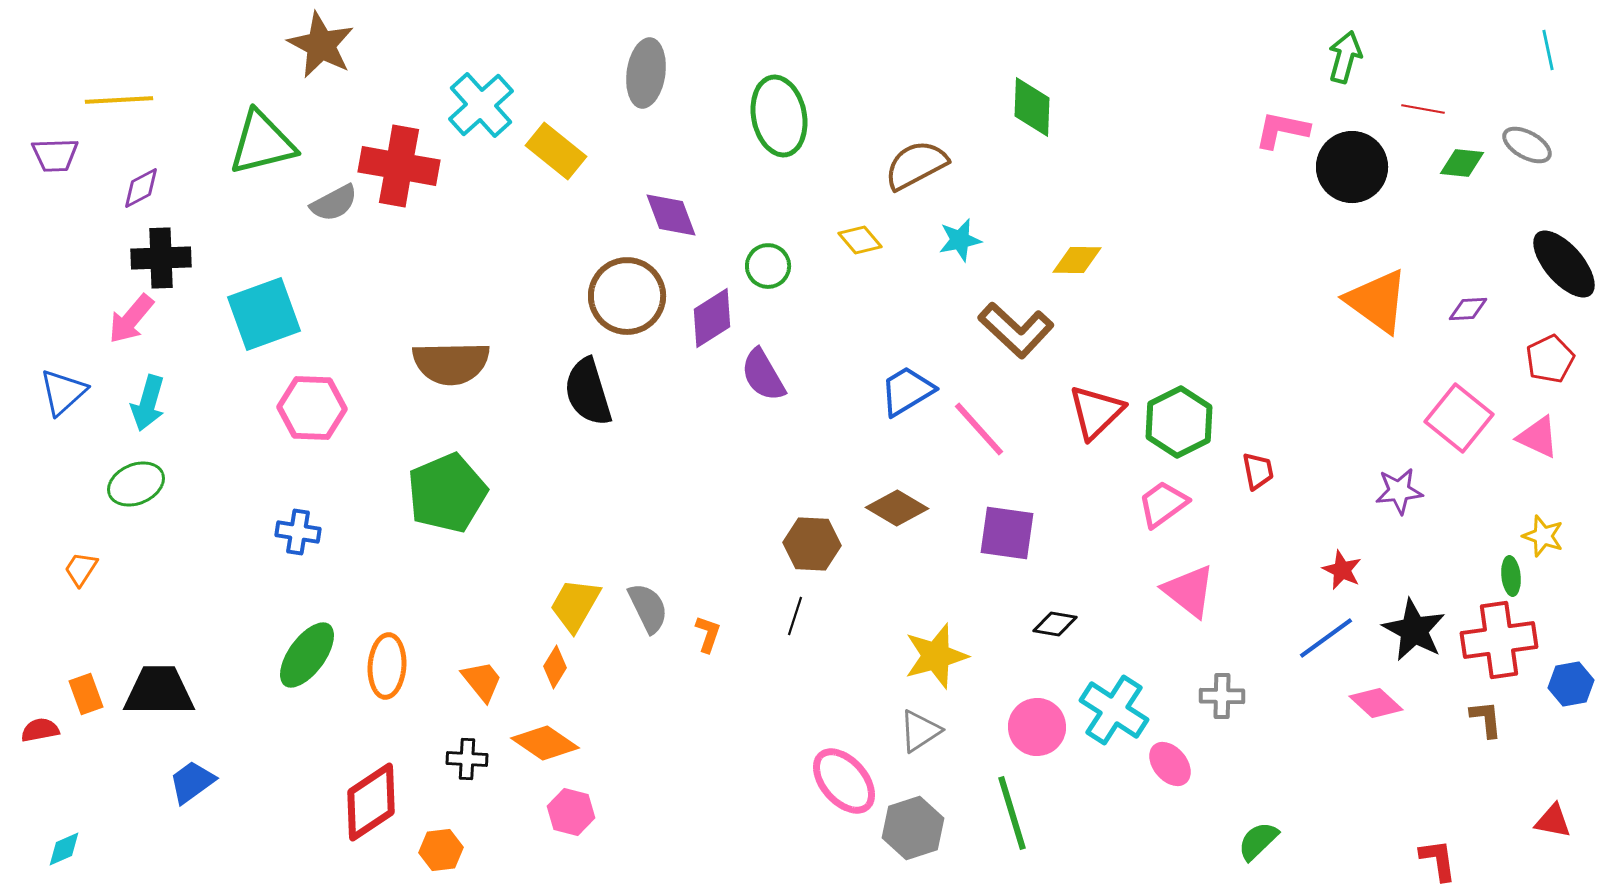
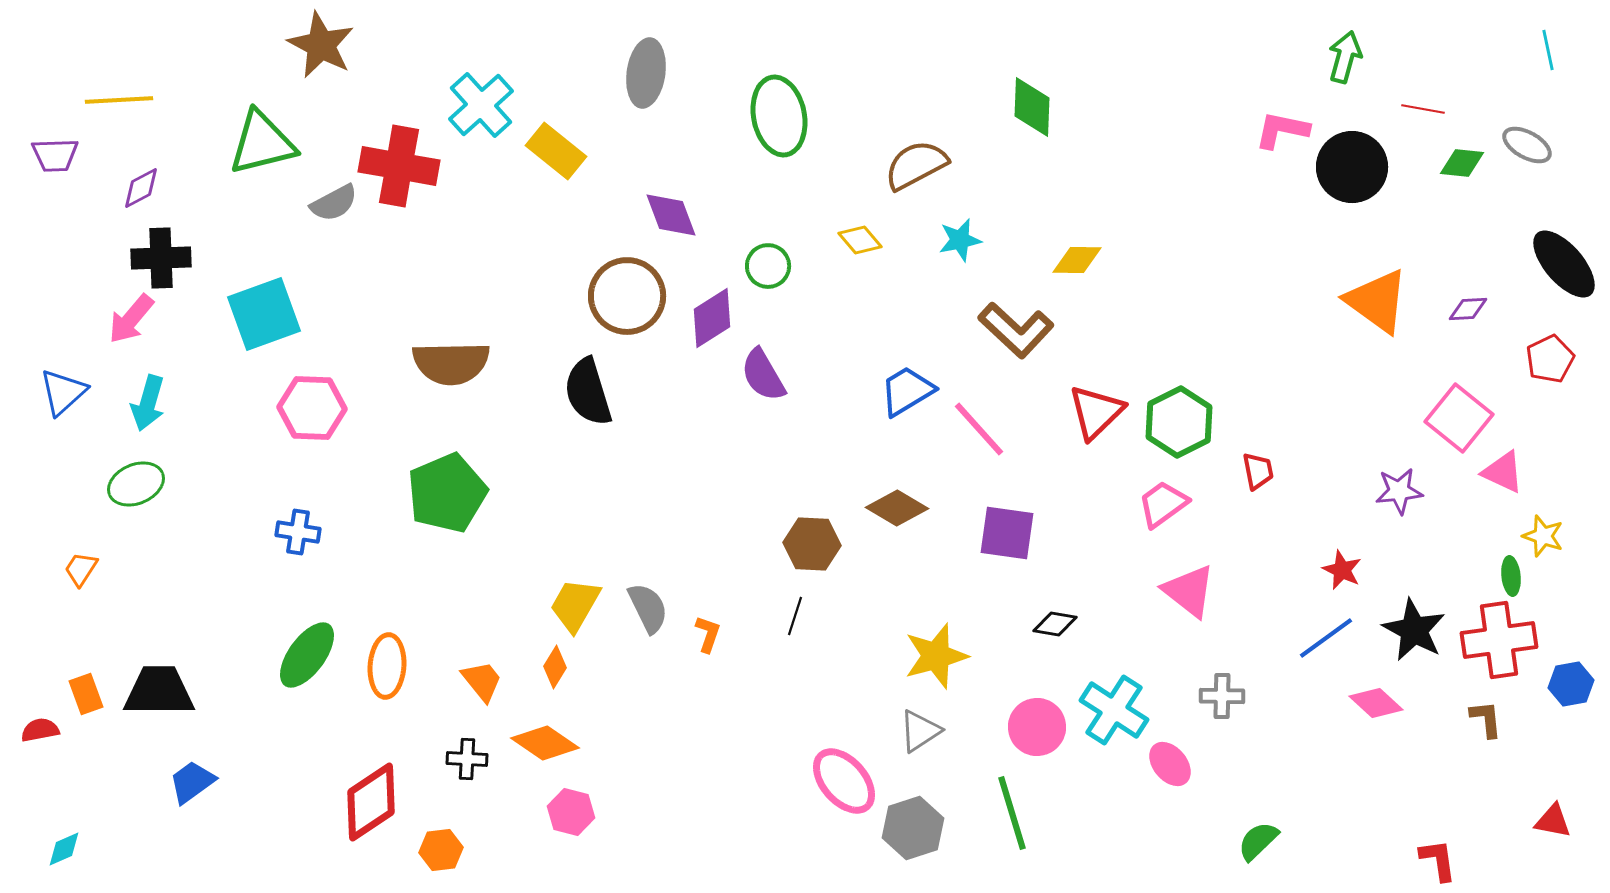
pink triangle at (1538, 437): moved 35 px left, 35 px down
